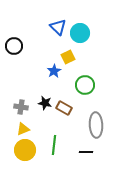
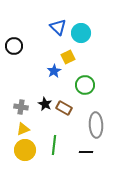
cyan circle: moved 1 px right
black star: moved 1 px down; rotated 16 degrees clockwise
